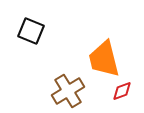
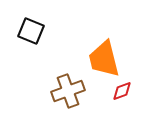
brown cross: rotated 12 degrees clockwise
